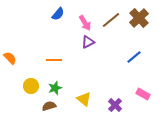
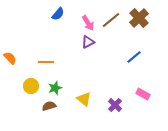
pink arrow: moved 3 px right
orange line: moved 8 px left, 2 px down
